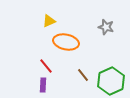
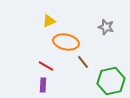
red line: rotated 21 degrees counterclockwise
brown line: moved 13 px up
green hexagon: rotated 12 degrees clockwise
